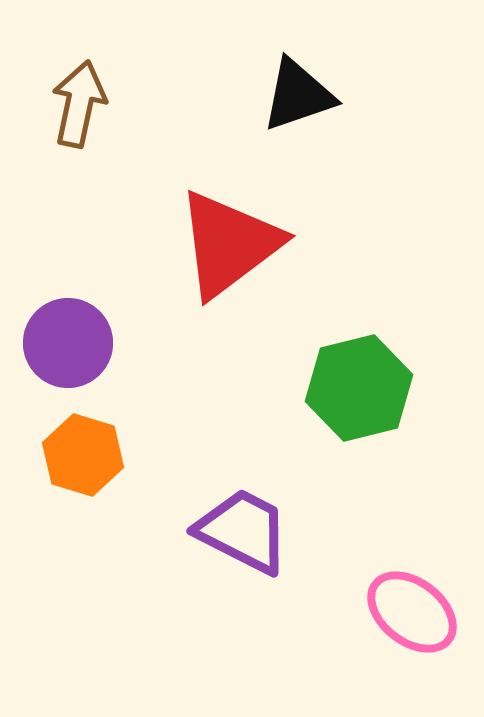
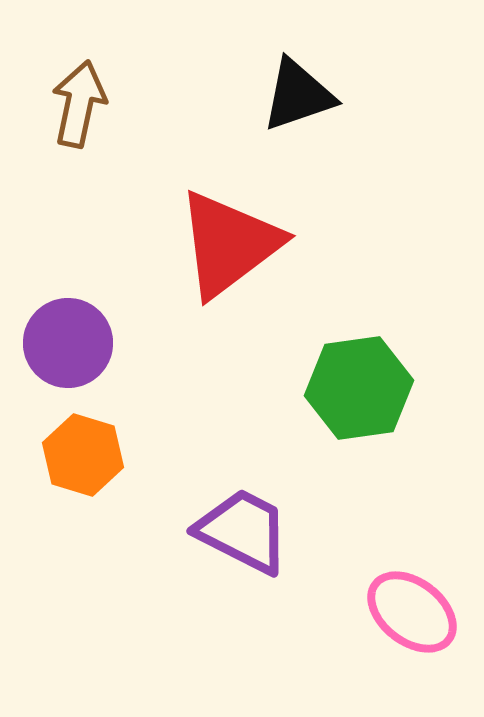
green hexagon: rotated 6 degrees clockwise
